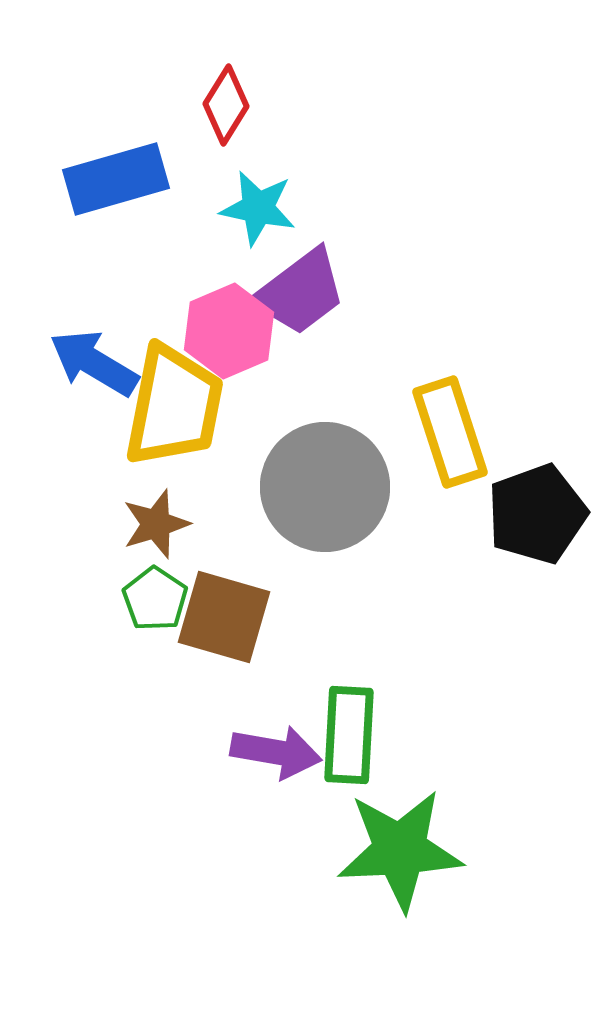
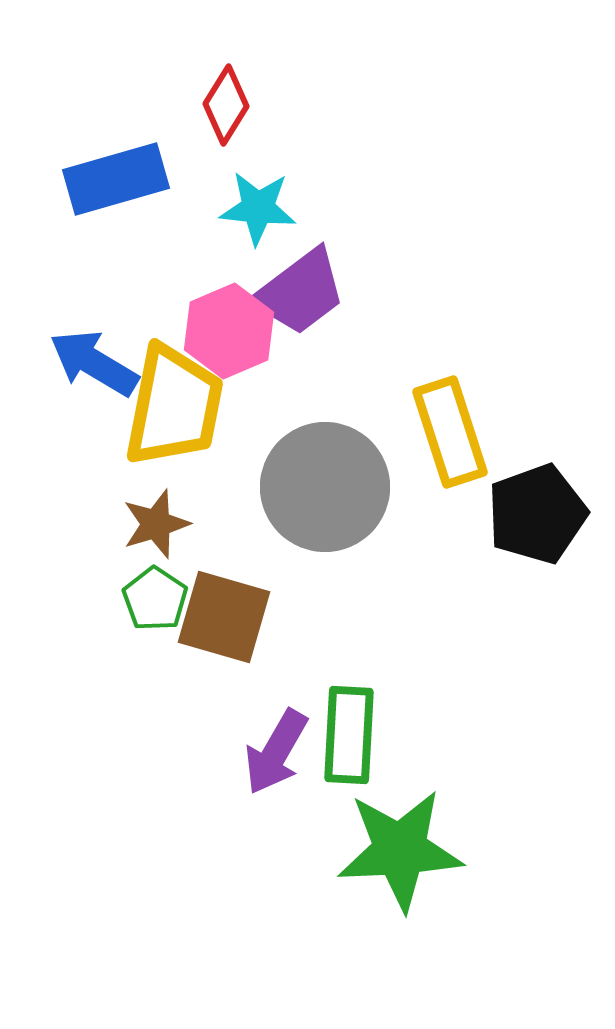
cyan star: rotated 6 degrees counterclockwise
purple arrow: rotated 110 degrees clockwise
